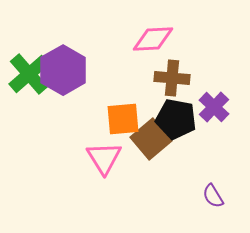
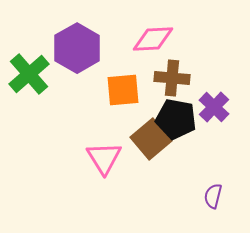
purple hexagon: moved 14 px right, 22 px up
orange square: moved 29 px up
purple semicircle: rotated 45 degrees clockwise
